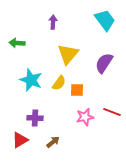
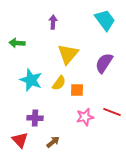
red triangle: rotated 42 degrees counterclockwise
